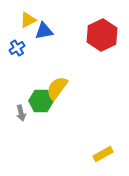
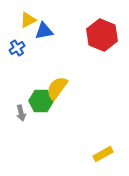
red hexagon: rotated 12 degrees counterclockwise
